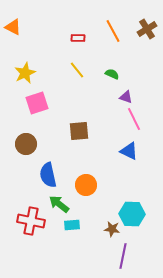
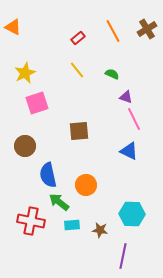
red rectangle: rotated 40 degrees counterclockwise
brown circle: moved 1 px left, 2 px down
green arrow: moved 2 px up
brown star: moved 12 px left, 1 px down
